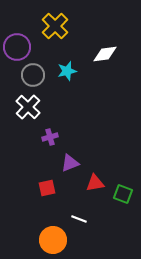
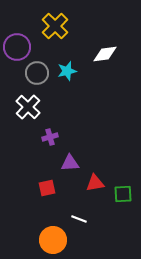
gray circle: moved 4 px right, 2 px up
purple triangle: rotated 18 degrees clockwise
green square: rotated 24 degrees counterclockwise
